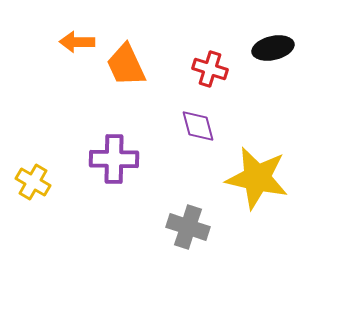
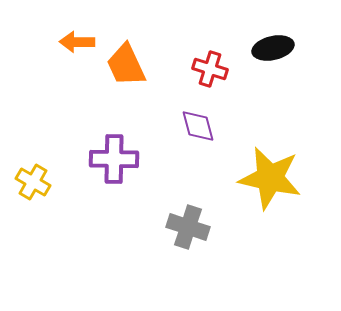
yellow star: moved 13 px right
